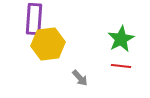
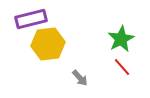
purple rectangle: moved 3 px left; rotated 72 degrees clockwise
red line: moved 1 px right, 1 px down; rotated 42 degrees clockwise
